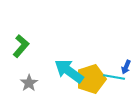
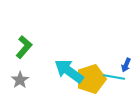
green L-shape: moved 3 px right, 1 px down
blue arrow: moved 2 px up
gray star: moved 9 px left, 3 px up
